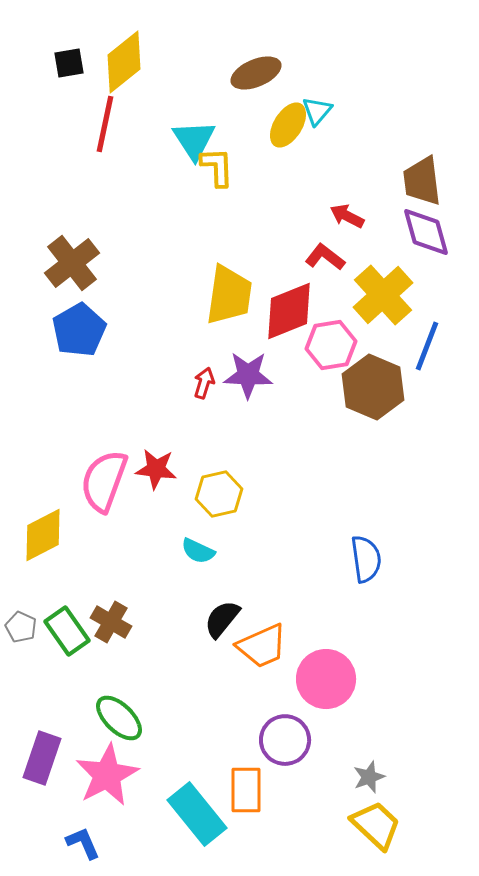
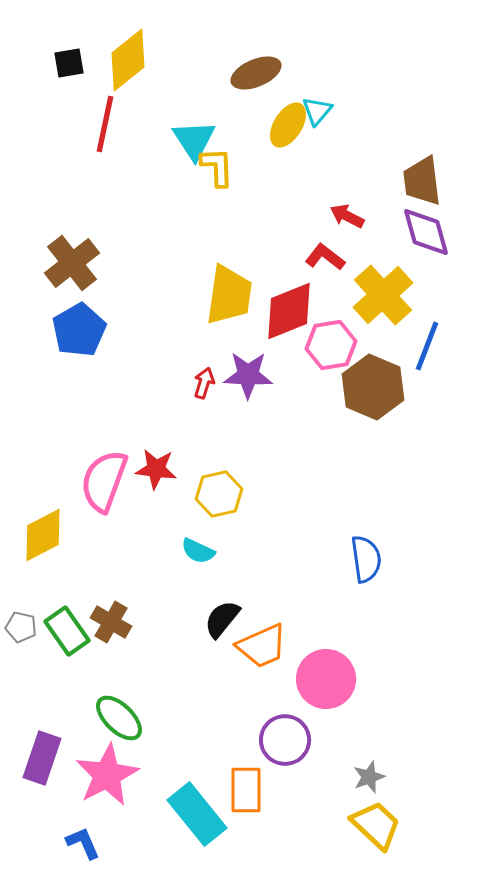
yellow diamond at (124, 62): moved 4 px right, 2 px up
gray pentagon at (21, 627): rotated 12 degrees counterclockwise
